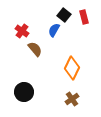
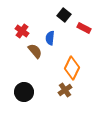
red rectangle: moved 11 px down; rotated 48 degrees counterclockwise
blue semicircle: moved 4 px left, 8 px down; rotated 24 degrees counterclockwise
brown semicircle: moved 2 px down
brown cross: moved 7 px left, 9 px up
